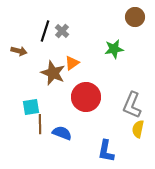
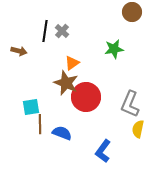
brown circle: moved 3 px left, 5 px up
black line: rotated 10 degrees counterclockwise
brown star: moved 13 px right, 10 px down
gray L-shape: moved 2 px left, 1 px up
blue L-shape: moved 3 px left; rotated 25 degrees clockwise
